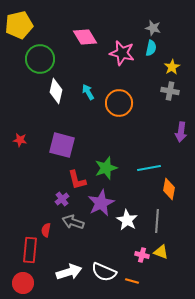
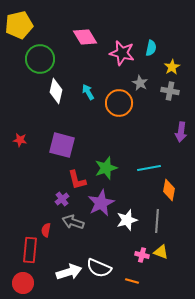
gray star: moved 13 px left, 55 px down; rotated 14 degrees clockwise
orange diamond: moved 1 px down
white star: rotated 25 degrees clockwise
white semicircle: moved 5 px left, 4 px up
